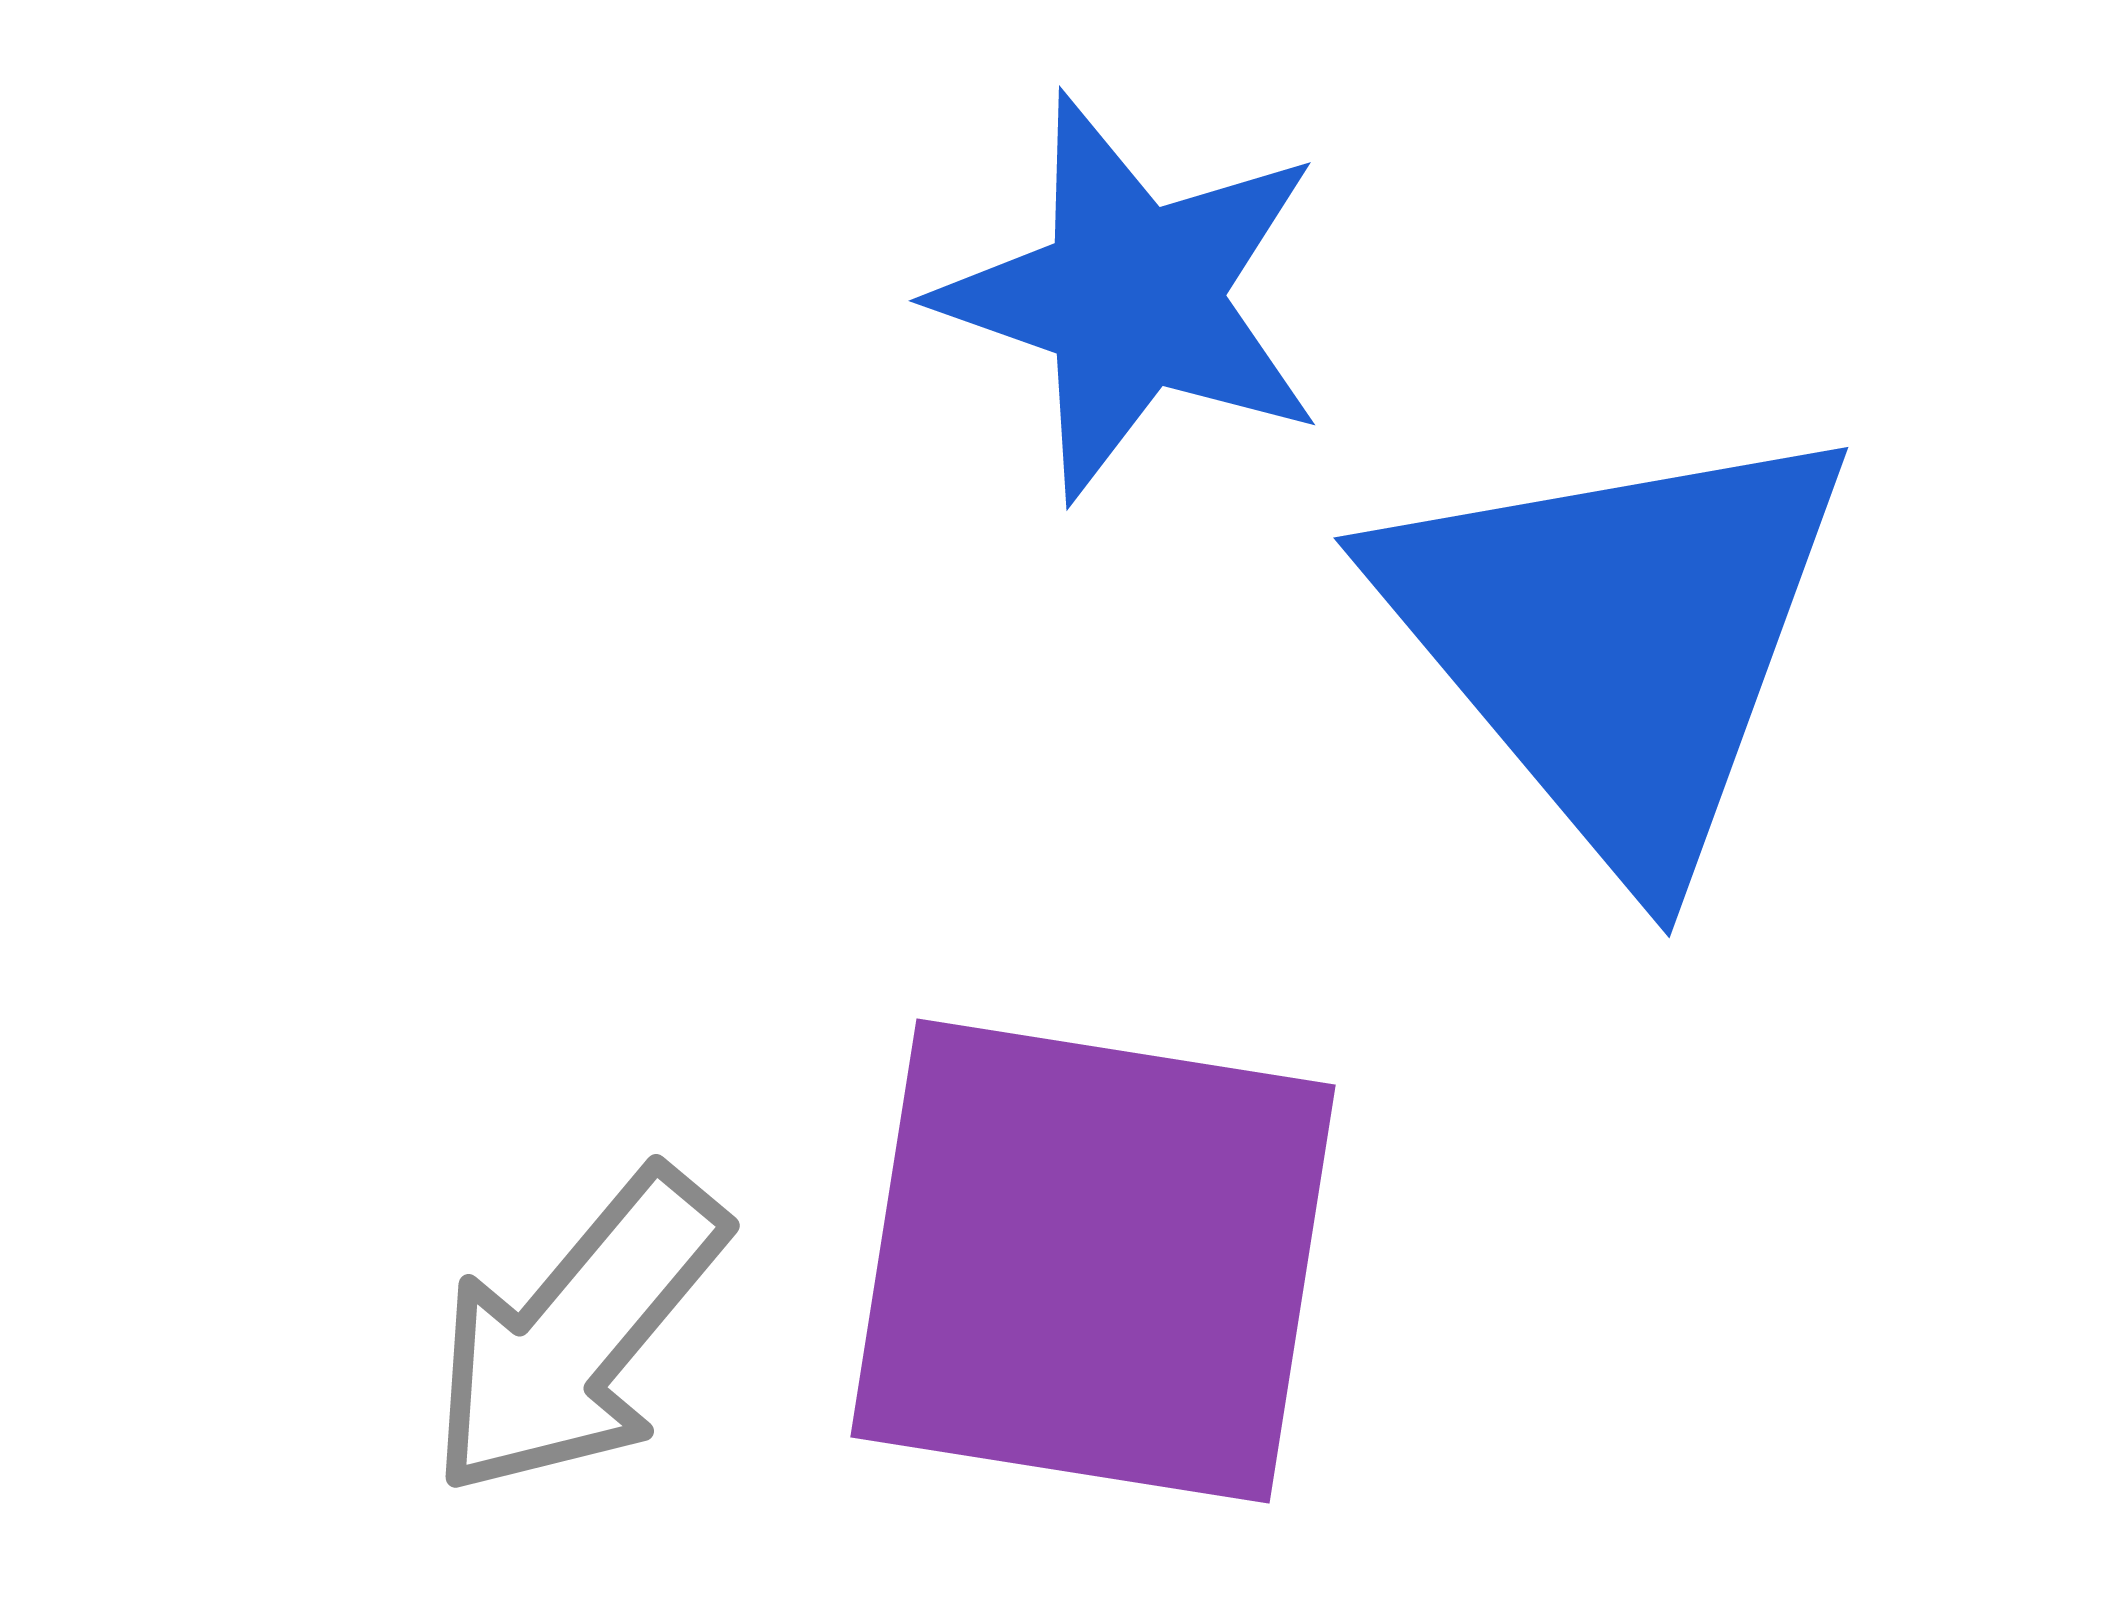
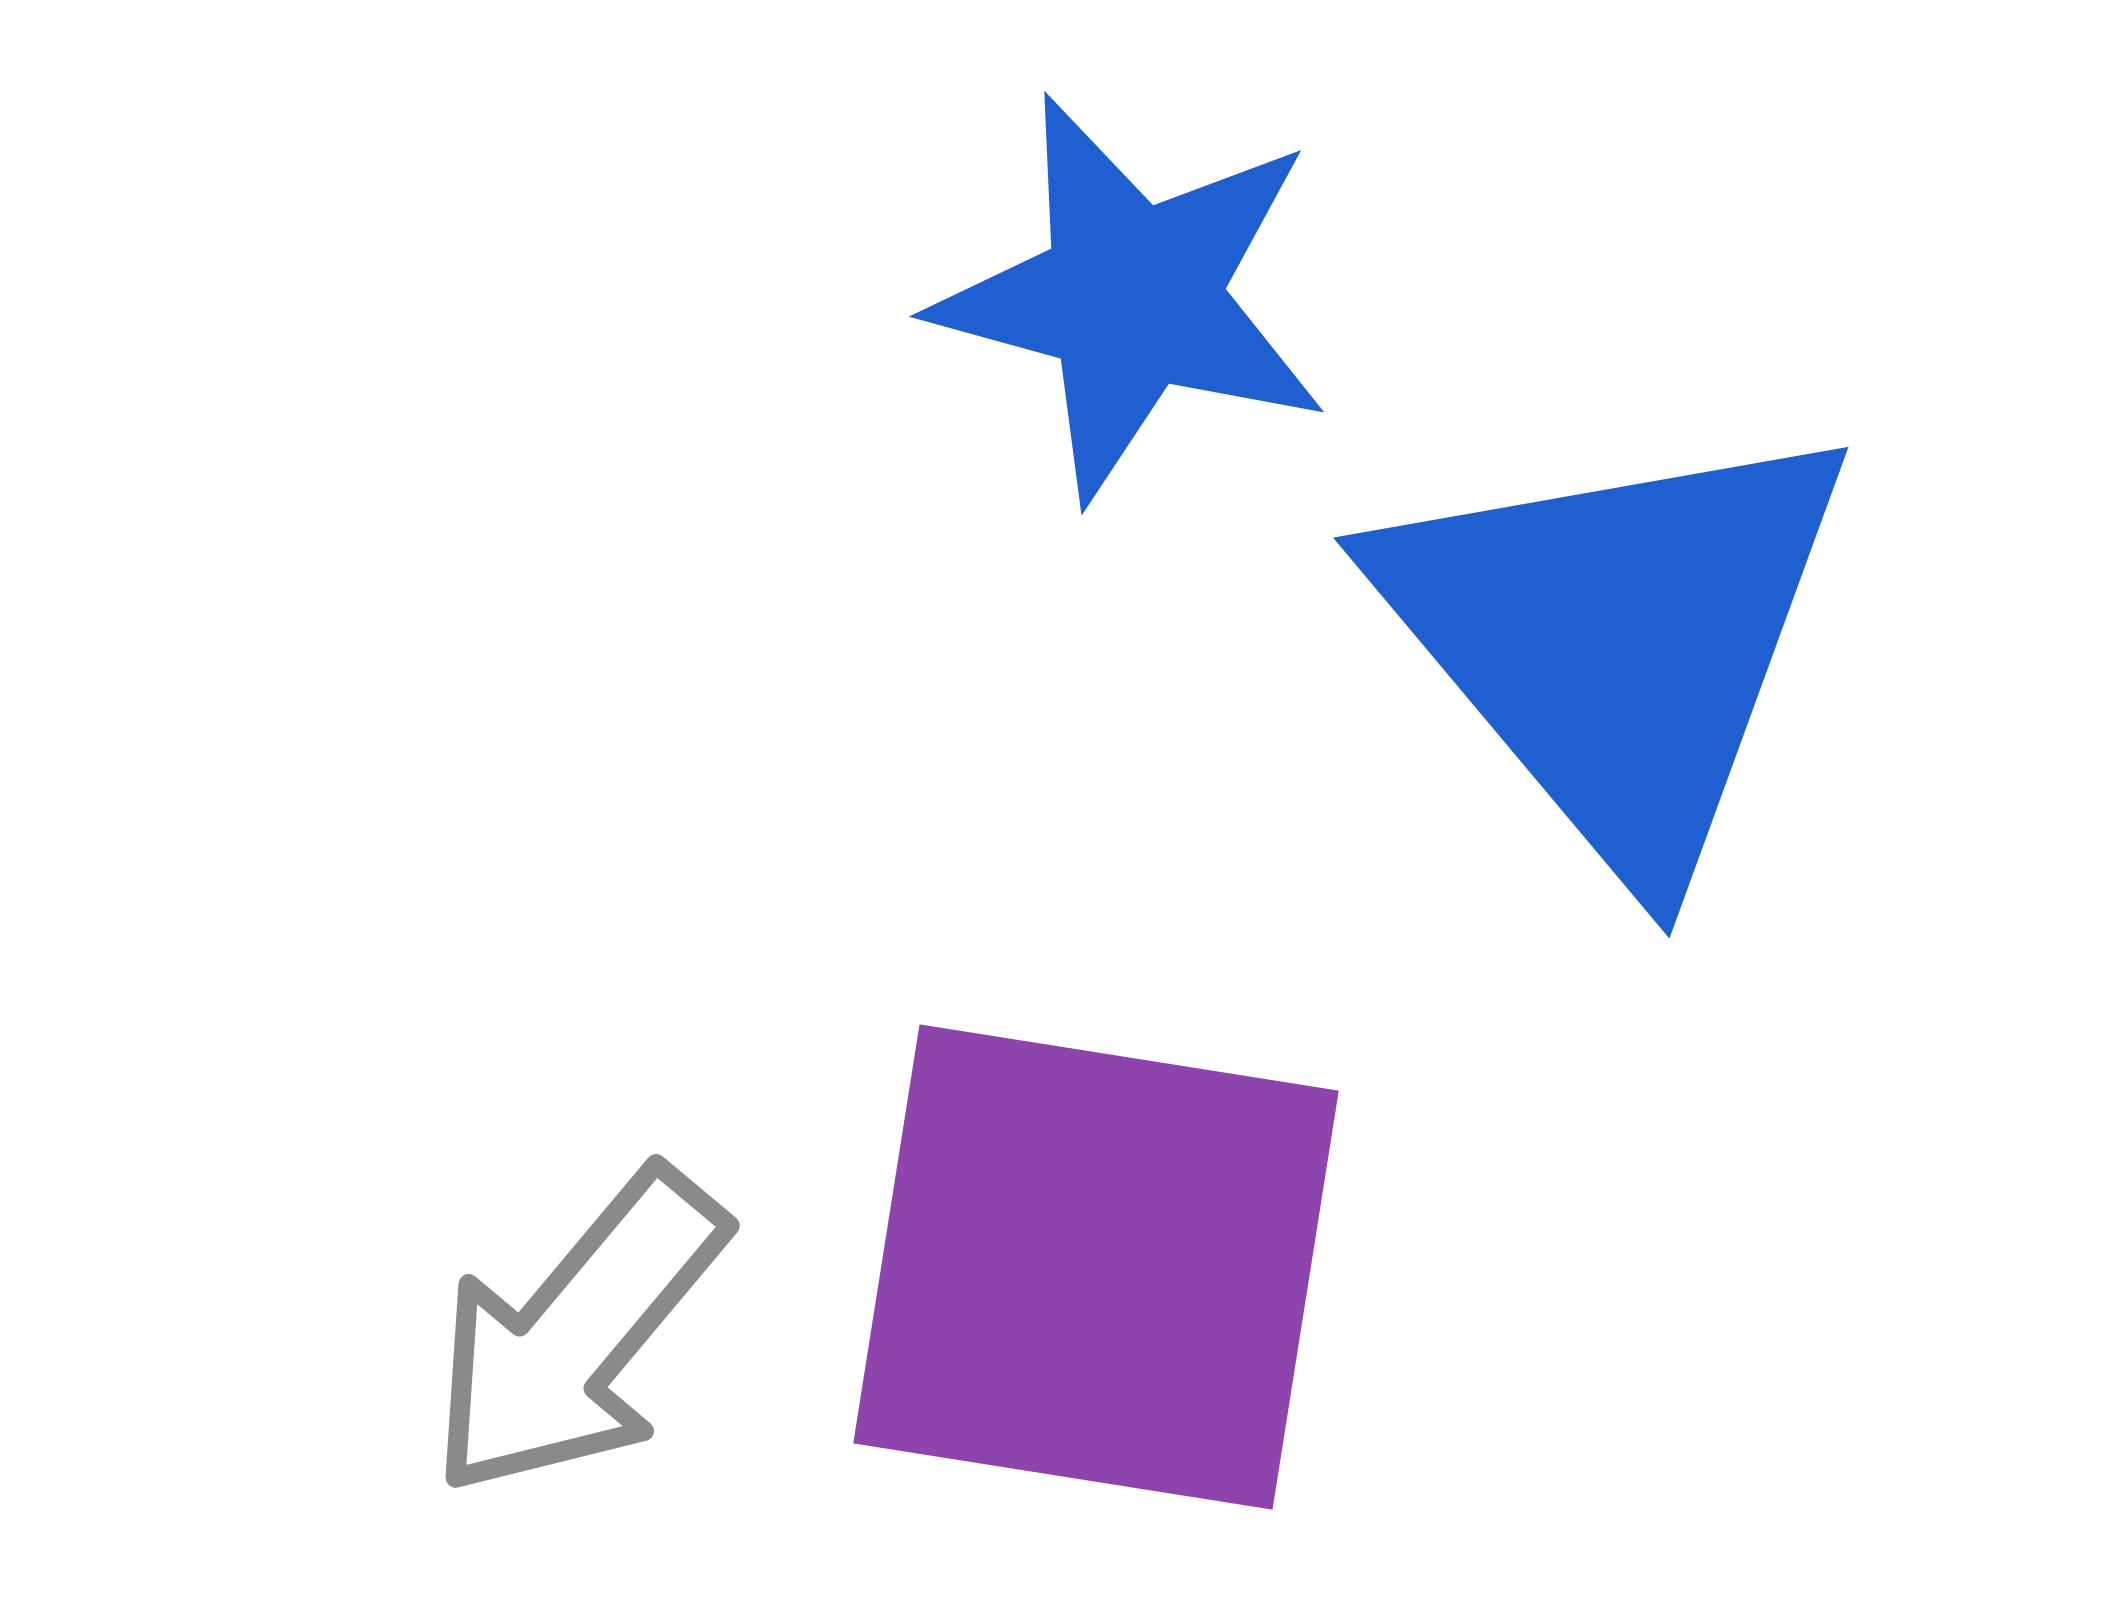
blue star: rotated 4 degrees counterclockwise
purple square: moved 3 px right, 6 px down
